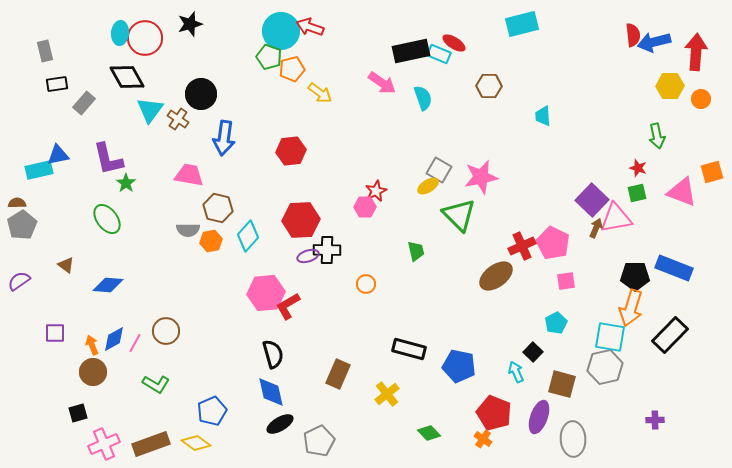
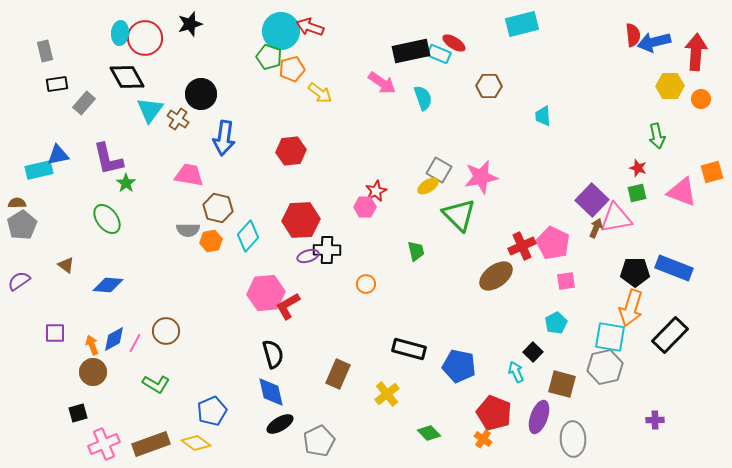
black pentagon at (635, 276): moved 4 px up
